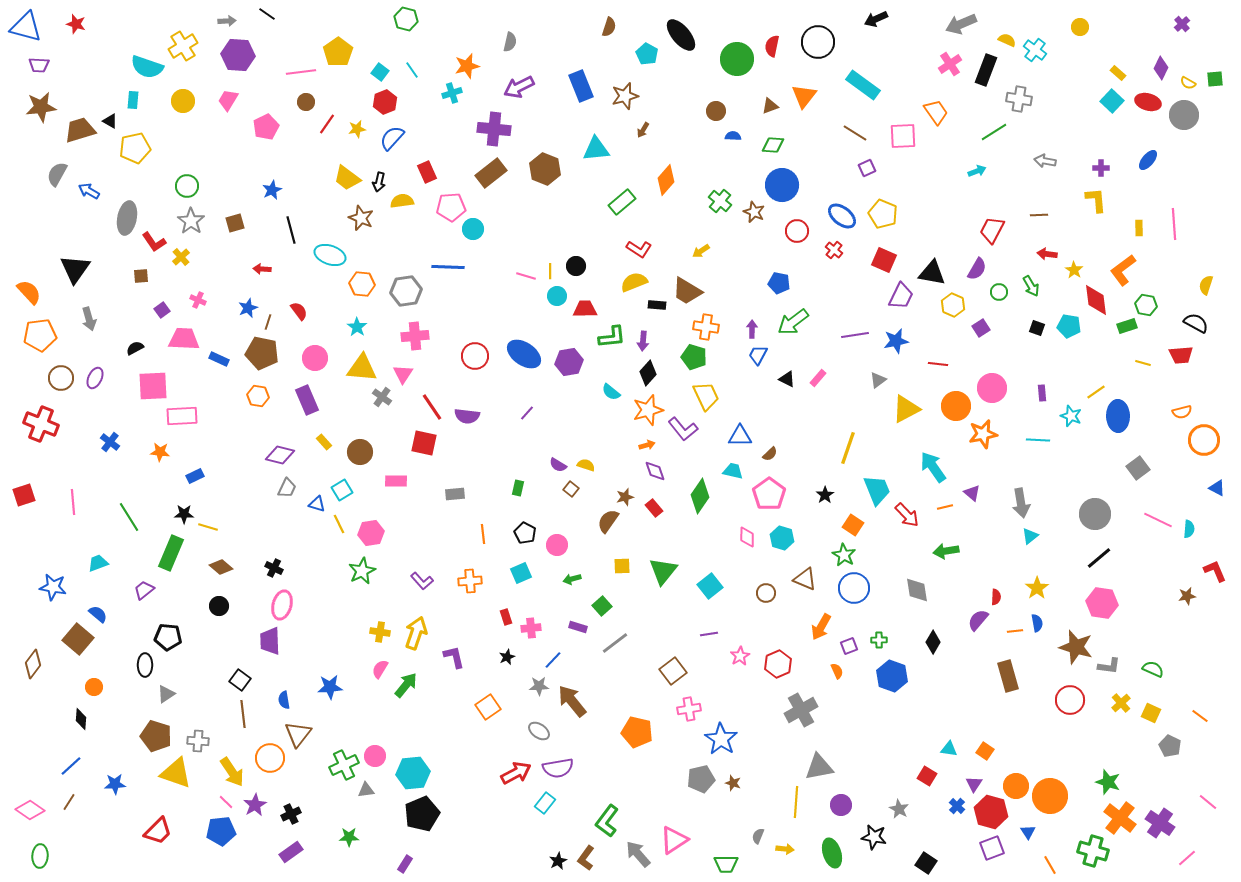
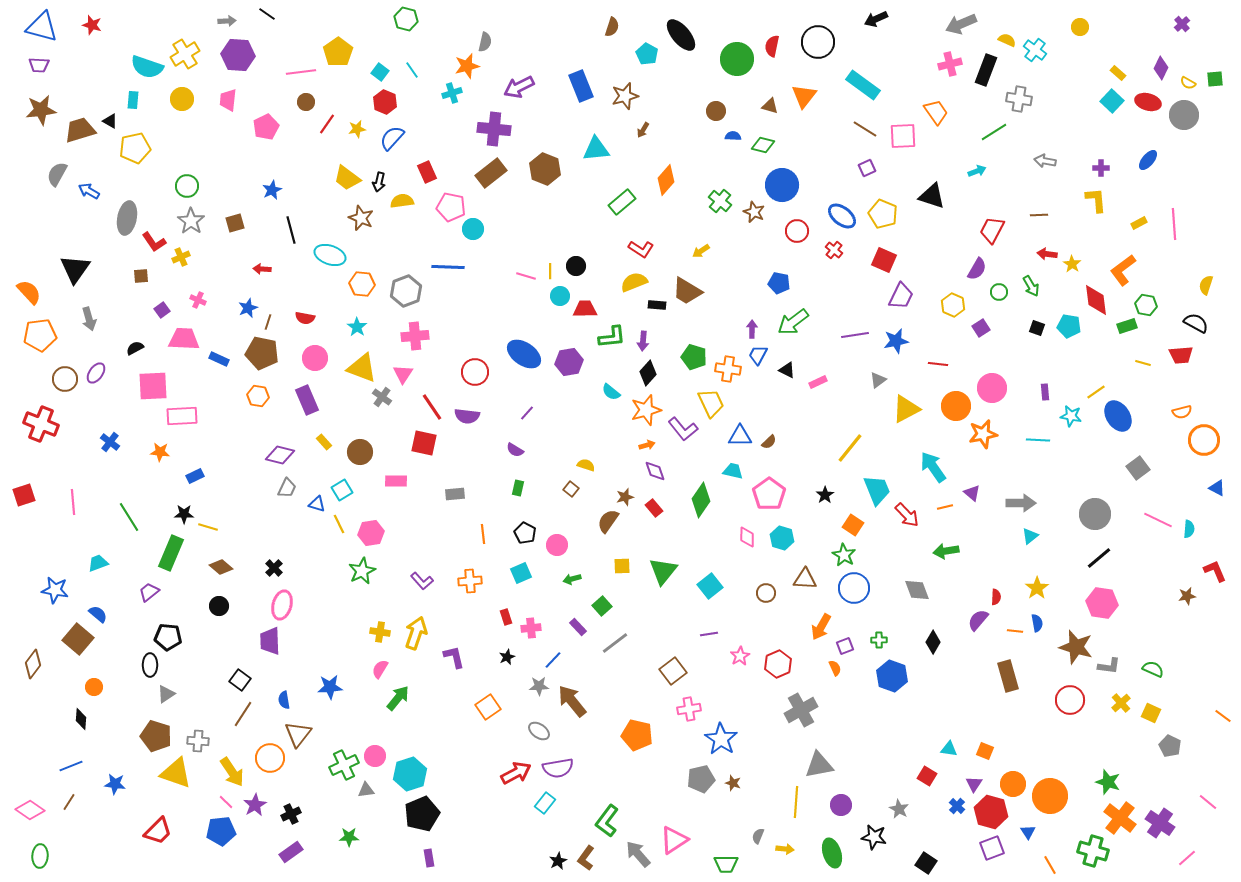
red star at (76, 24): moved 16 px right, 1 px down
blue triangle at (26, 27): moved 16 px right
brown semicircle at (609, 27): moved 3 px right
gray semicircle at (510, 42): moved 25 px left
yellow cross at (183, 46): moved 2 px right, 8 px down
pink cross at (950, 64): rotated 20 degrees clockwise
pink trapezoid at (228, 100): rotated 25 degrees counterclockwise
yellow circle at (183, 101): moved 1 px left, 2 px up
red hexagon at (385, 102): rotated 15 degrees counterclockwise
brown triangle at (770, 106): rotated 36 degrees clockwise
brown star at (41, 107): moved 3 px down
brown line at (855, 133): moved 10 px right, 4 px up
green diamond at (773, 145): moved 10 px left; rotated 10 degrees clockwise
pink pentagon at (451, 207): rotated 16 degrees clockwise
yellow rectangle at (1139, 228): moved 5 px up; rotated 63 degrees clockwise
red L-shape at (639, 249): moved 2 px right
yellow cross at (181, 257): rotated 18 degrees clockwise
yellow star at (1074, 270): moved 2 px left, 6 px up
black triangle at (932, 273): moved 77 px up; rotated 8 degrees clockwise
gray hexagon at (406, 291): rotated 12 degrees counterclockwise
cyan circle at (557, 296): moved 3 px right
red semicircle at (299, 311): moved 6 px right, 7 px down; rotated 138 degrees clockwise
orange cross at (706, 327): moved 22 px right, 42 px down
red circle at (475, 356): moved 16 px down
yellow triangle at (362, 368): rotated 16 degrees clockwise
brown circle at (61, 378): moved 4 px right, 1 px down
purple ellipse at (95, 378): moved 1 px right, 5 px up; rotated 10 degrees clockwise
pink rectangle at (818, 378): moved 4 px down; rotated 24 degrees clockwise
black triangle at (787, 379): moved 9 px up
purple rectangle at (1042, 393): moved 3 px right, 1 px up
yellow trapezoid at (706, 396): moved 5 px right, 7 px down
orange star at (648, 410): moved 2 px left
cyan star at (1071, 416): rotated 10 degrees counterclockwise
blue ellipse at (1118, 416): rotated 32 degrees counterclockwise
yellow line at (848, 448): moved 2 px right; rotated 20 degrees clockwise
brown semicircle at (770, 454): moved 1 px left, 12 px up
purple semicircle at (558, 465): moved 43 px left, 15 px up
green diamond at (700, 496): moved 1 px right, 4 px down
gray arrow at (1021, 503): rotated 80 degrees counterclockwise
black cross at (274, 568): rotated 18 degrees clockwise
brown triangle at (805, 579): rotated 20 degrees counterclockwise
blue star at (53, 587): moved 2 px right, 3 px down
purple trapezoid at (144, 590): moved 5 px right, 2 px down
gray diamond at (917, 590): rotated 12 degrees counterclockwise
purple rectangle at (578, 627): rotated 30 degrees clockwise
orange line at (1015, 631): rotated 14 degrees clockwise
purple square at (849, 646): moved 4 px left
black ellipse at (145, 665): moved 5 px right
orange semicircle at (837, 671): moved 2 px left, 3 px up
green arrow at (406, 685): moved 8 px left, 13 px down
brown line at (243, 714): rotated 40 degrees clockwise
orange line at (1200, 716): moved 23 px right
orange pentagon at (637, 732): moved 3 px down
orange square at (985, 751): rotated 12 degrees counterclockwise
blue line at (71, 766): rotated 20 degrees clockwise
gray triangle at (819, 767): moved 2 px up
cyan hexagon at (413, 773): moved 3 px left, 1 px down; rotated 12 degrees counterclockwise
blue star at (115, 784): rotated 10 degrees clockwise
orange circle at (1016, 786): moved 3 px left, 2 px up
purple rectangle at (405, 864): moved 24 px right, 6 px up; rotated 42 degrees counterclockwise
